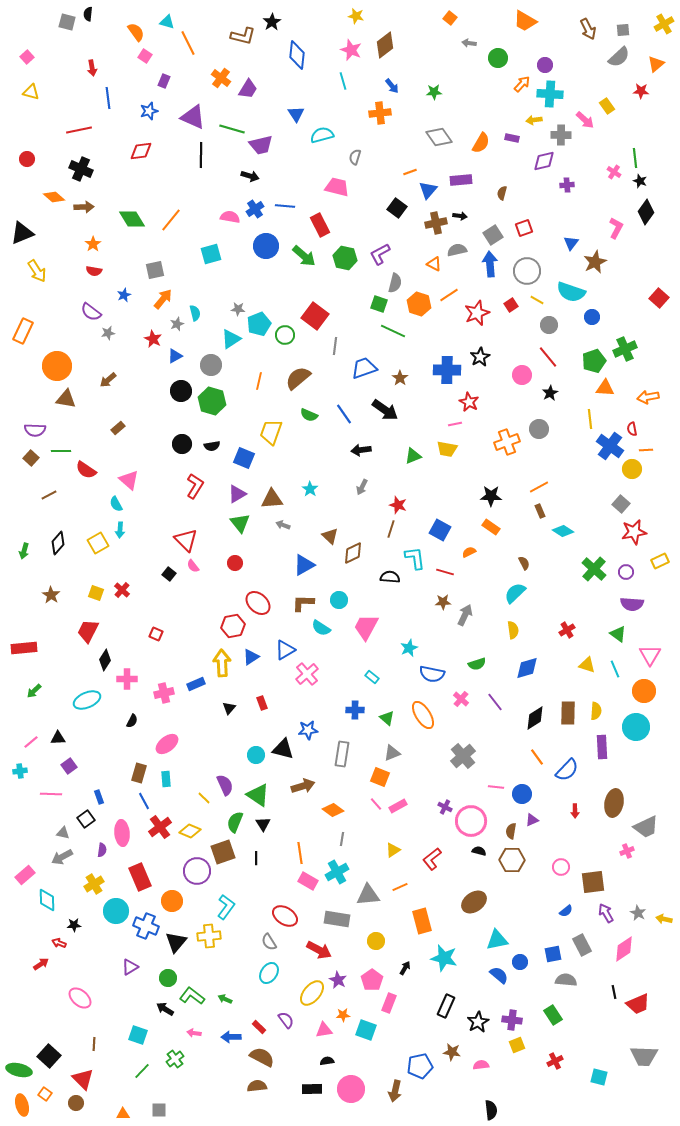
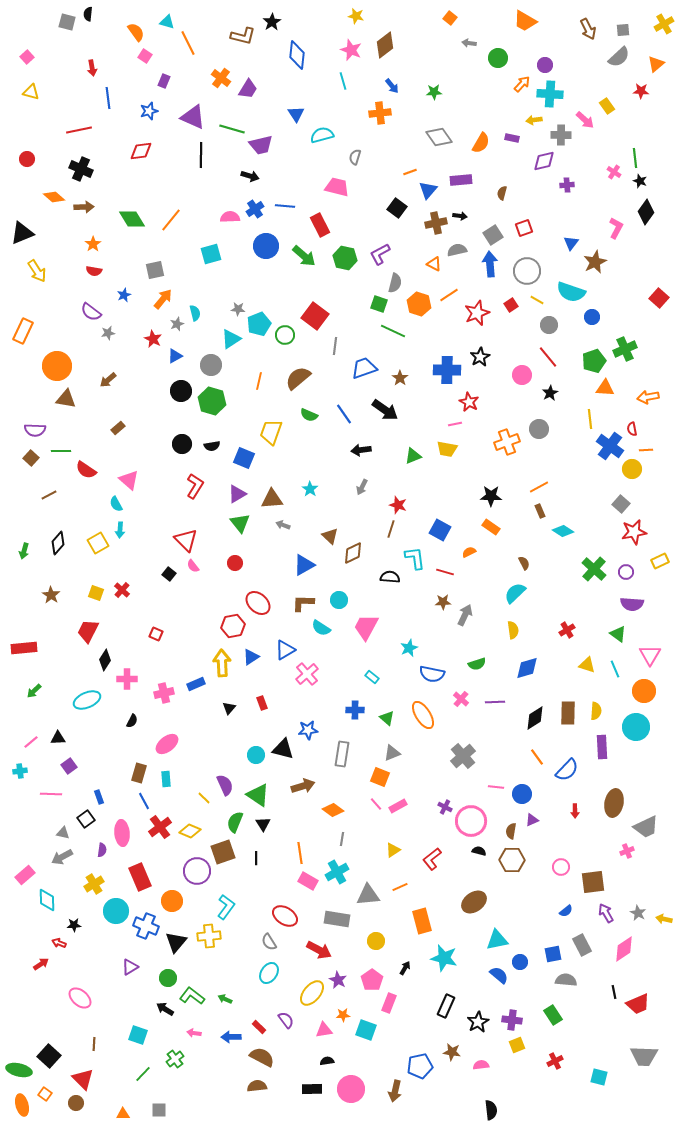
pink semicircle at (230, 217): rotated 12 degrees counterclockwise
purple line at (495, 702): rotated 54 degrees counterclockwise
green line at (142, 1071): moved 1 px right, 3 px down
